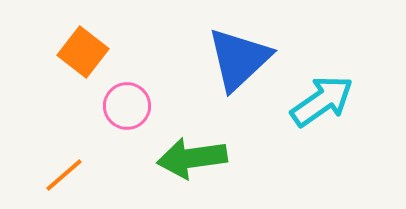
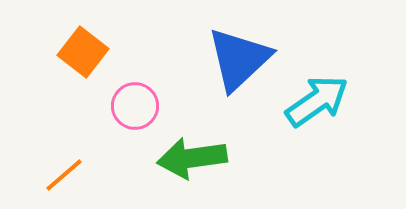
cyan arrow: moved 5 px left
pink circle: moved 8 px right
